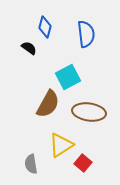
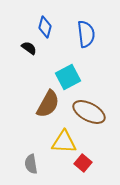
brown ellipse: rotated 20 degrees clockwise
yellow triangle: moved 3 px right, 3 px up; rotated 36 degrees clockwise
